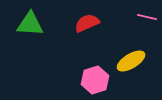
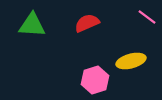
pink line: rotated 24 degrees clockwise
green triangle: moved 2 px right, 1 px down
yellow ellipse: rotated 16 degrees clockwise
